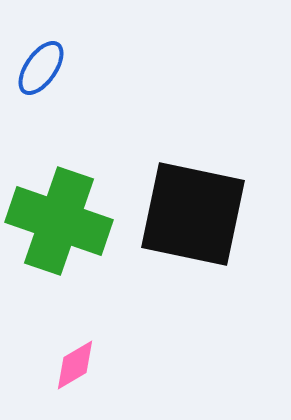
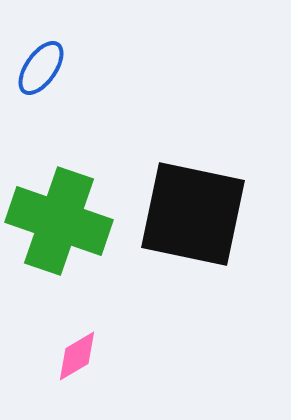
pink diamond: moved 2 px right, 9 px up
